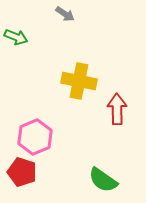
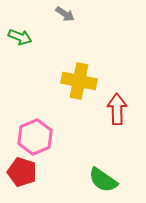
green arrow: moved 4 px right
